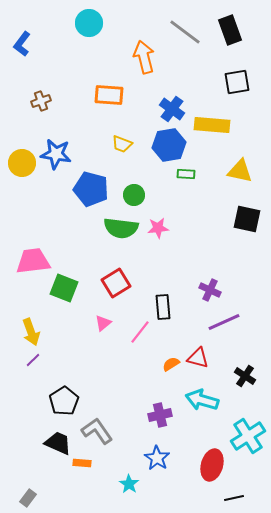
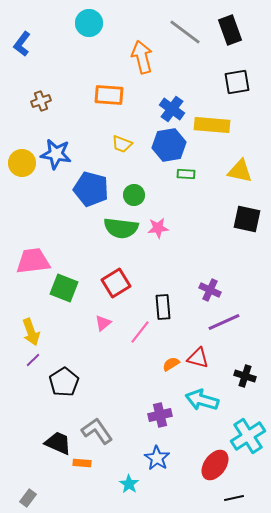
orange arrow at (144, 57): moved 2 px left
black cross at (245, 376): rotated 15 degrees counterclockwise
black pentagon at (64, 401): moved 19 px up
red ellipse at (212, 465): moved 3 px right; rotated 20 degrees clockwise
